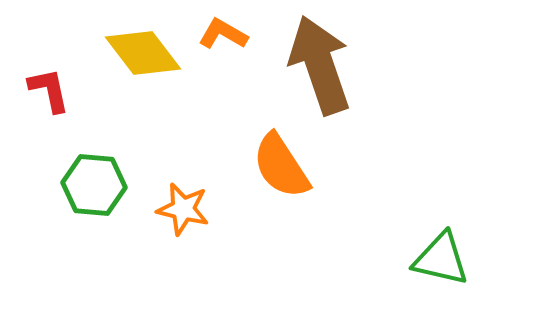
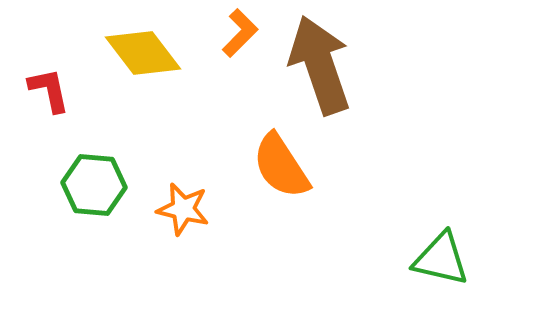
orange L-shape: moved 17 px right, 1 px up; rotated 105 degrees clockwise
